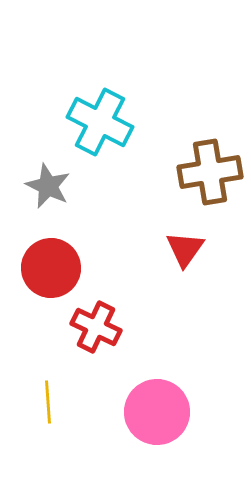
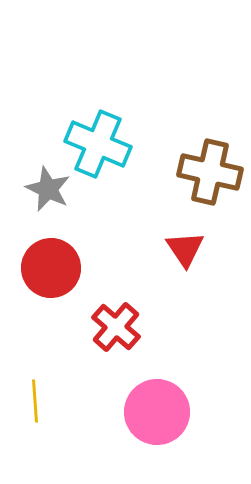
cyan cross: moved 2 px left, 22 px down; rotated 4 degrees counterclockwise
brown cross: rotated 22 degrees clockwise
gray star: moved 3 px down
red triangle: rotated 9 degrees counterclockwise
red cross: moved 20 px right; rotated 15 degrees clockwise
yellow line: moved 13 px left, 1 px up
